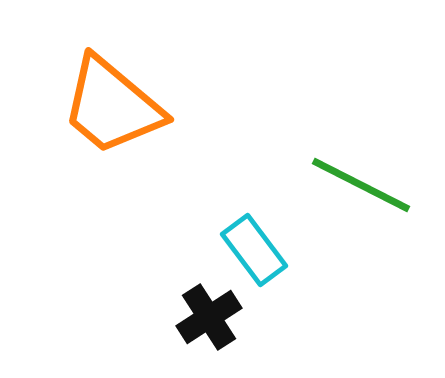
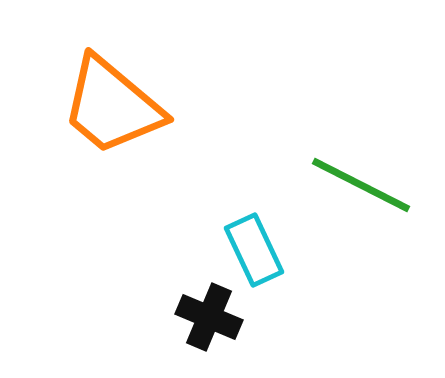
cyan rectangle: rotated 12 degrees clockwise
black cross: rotated 34 degrees counterclockwise
